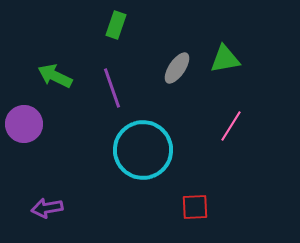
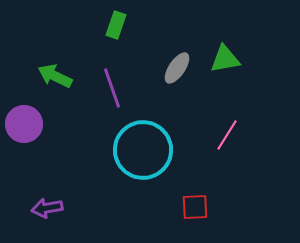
pink line: moved 4 px left, 9 px down
